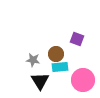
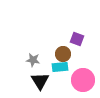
brown circle: moved 7 px right
